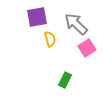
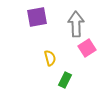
gray arrow: rotated 45 degrees clockwise
yellow semicircle: moved 19 px down
